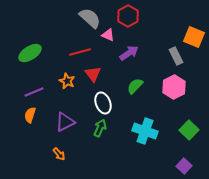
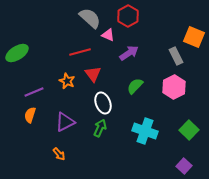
green ellipse: moved 13 px left
